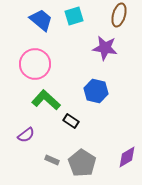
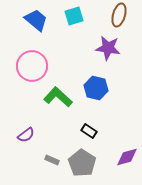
blue trapezoid: moved 5 px left
purple star: moved 3 px right
pink circle: moved 3 px left, 2 px down
blue hexagon: moved 3 px up
green L-shape: moved 12 px right, 3 px up
black rectangle: moved 18 px right, 10 px down
purple diamond: rotated 15 degrees clockwise
